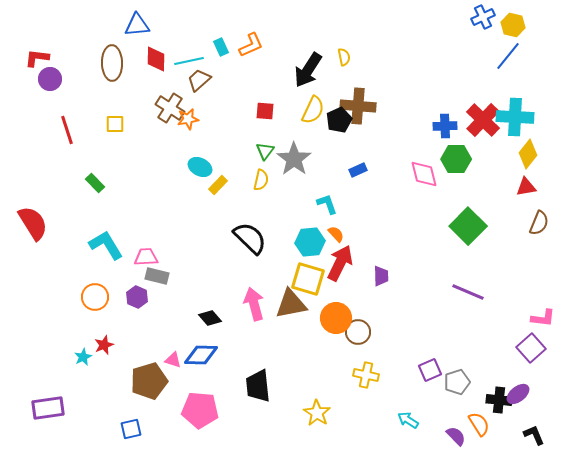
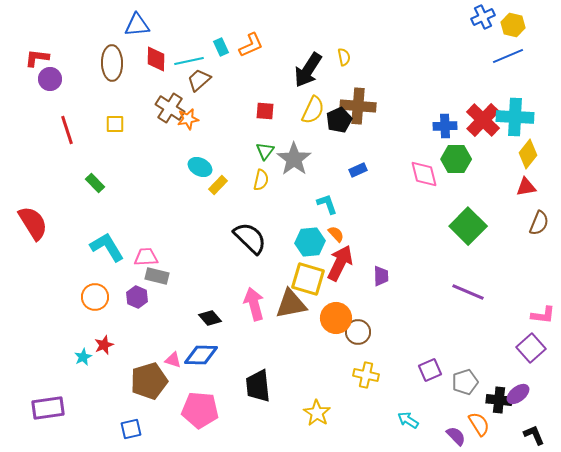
blue line at (508, 56): rotated 28 degrees clockwise
cyan L-shape at (106, 245): moved 1 px right, 2 px down
pink L-shape at (543, 318): moved 3 px up
gray pentagon at (457, 382): moved 8 px right
